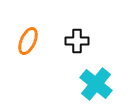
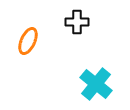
black cross: moved 19 px up
